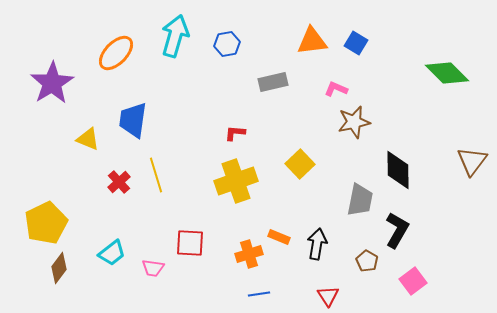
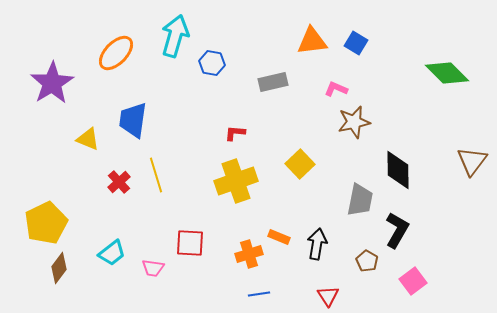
blue hexagon: moved 15 px left, 19 px down; rotated 20 degrees clockwise
